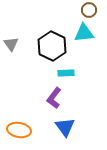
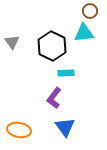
brown circle: moved 1 px right, 1 px down
gray triangle: moved 1 px right, 2 px up
